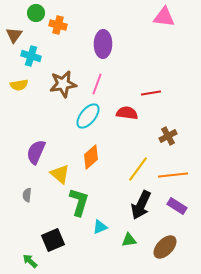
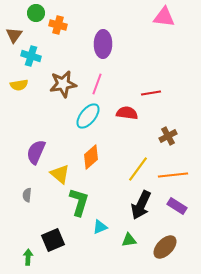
green arrow: moved 2 px left, 4 px up; rotated 49 degrees clockwise
